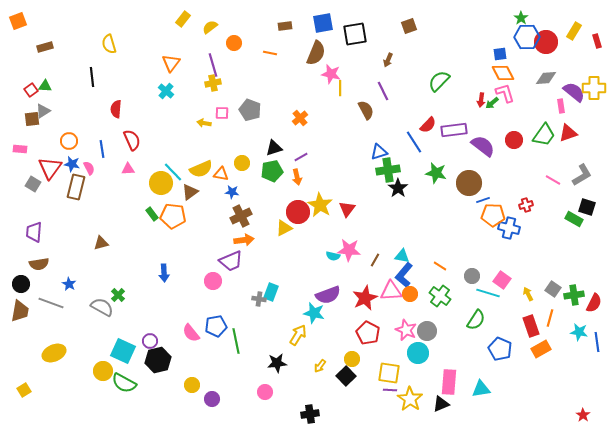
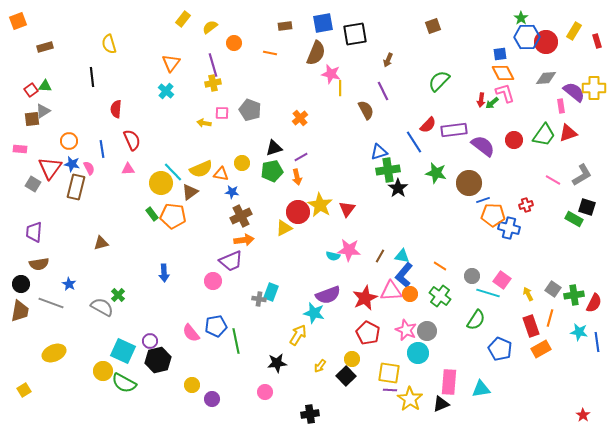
brown square at (409, 26): moved 24 px right
brown line at (375, 260): moved 5 px right, 4 px up
